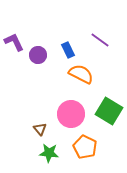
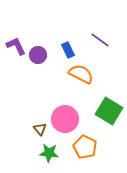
purple L-shape: moved 2 px right, 4 px down
pink circle: moved 6 px left, 5 px down
